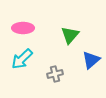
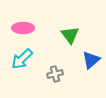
green triangle: rotated 18 degrees counterclockwise
